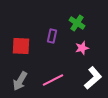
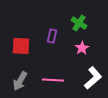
green cross: moved 2 px right
pink star: rotated 16 degrees counterclockwise
pink line: rotated 30 degrees clockwise
